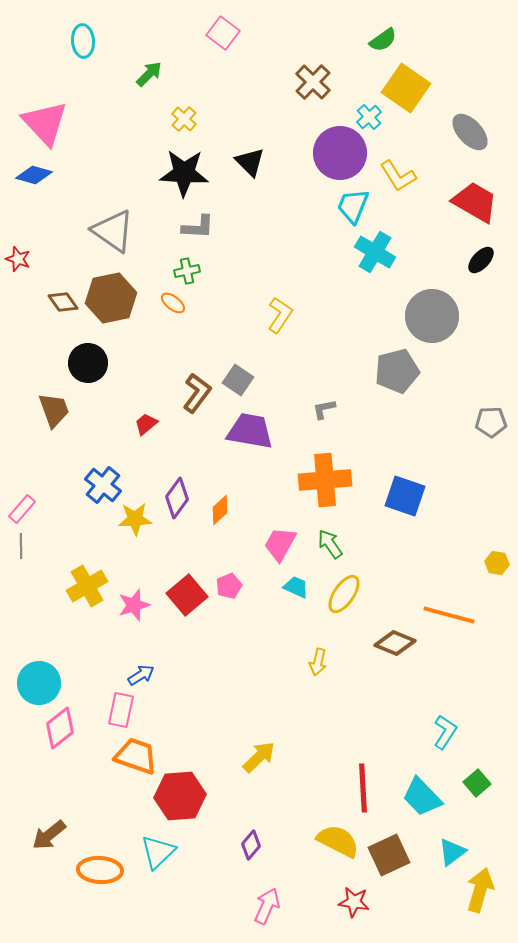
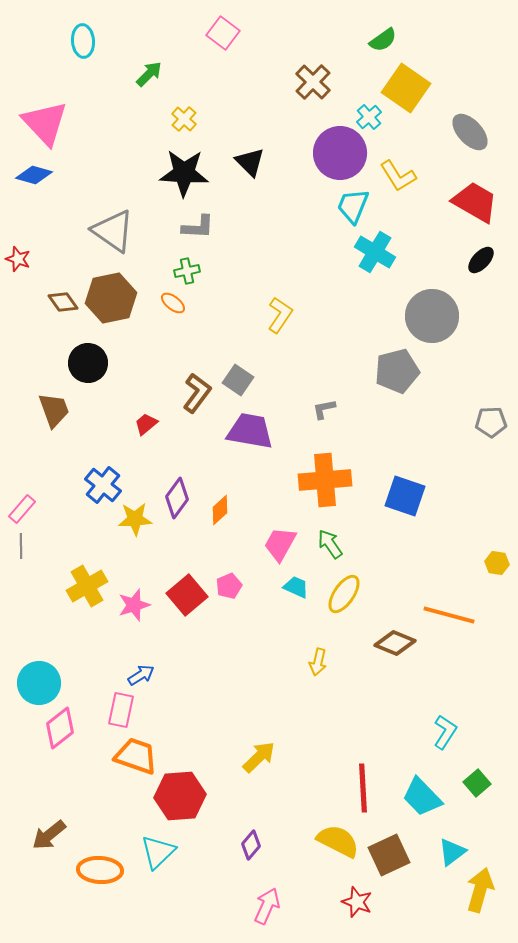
red star at (354, 902): moved 3 px right; rotated 12 degrees clockwise
